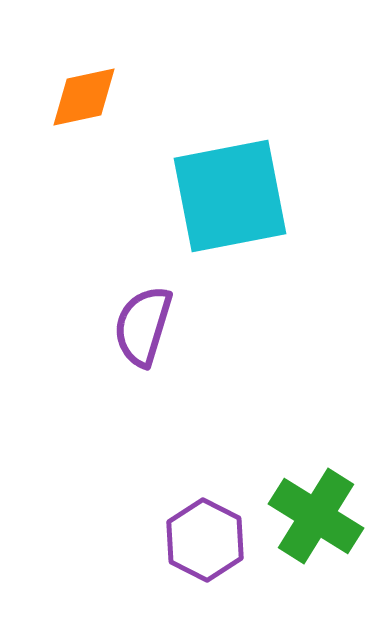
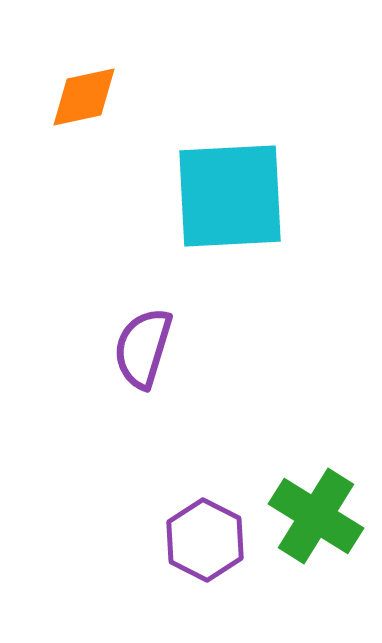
cyan square: rotated 8 degrees clockwise
purple semicircle: moved 22 px down
